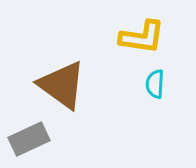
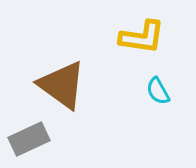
cyan semicircle: moved 3 px right, 7 px down; rotated 32 degrees counterclockwise
